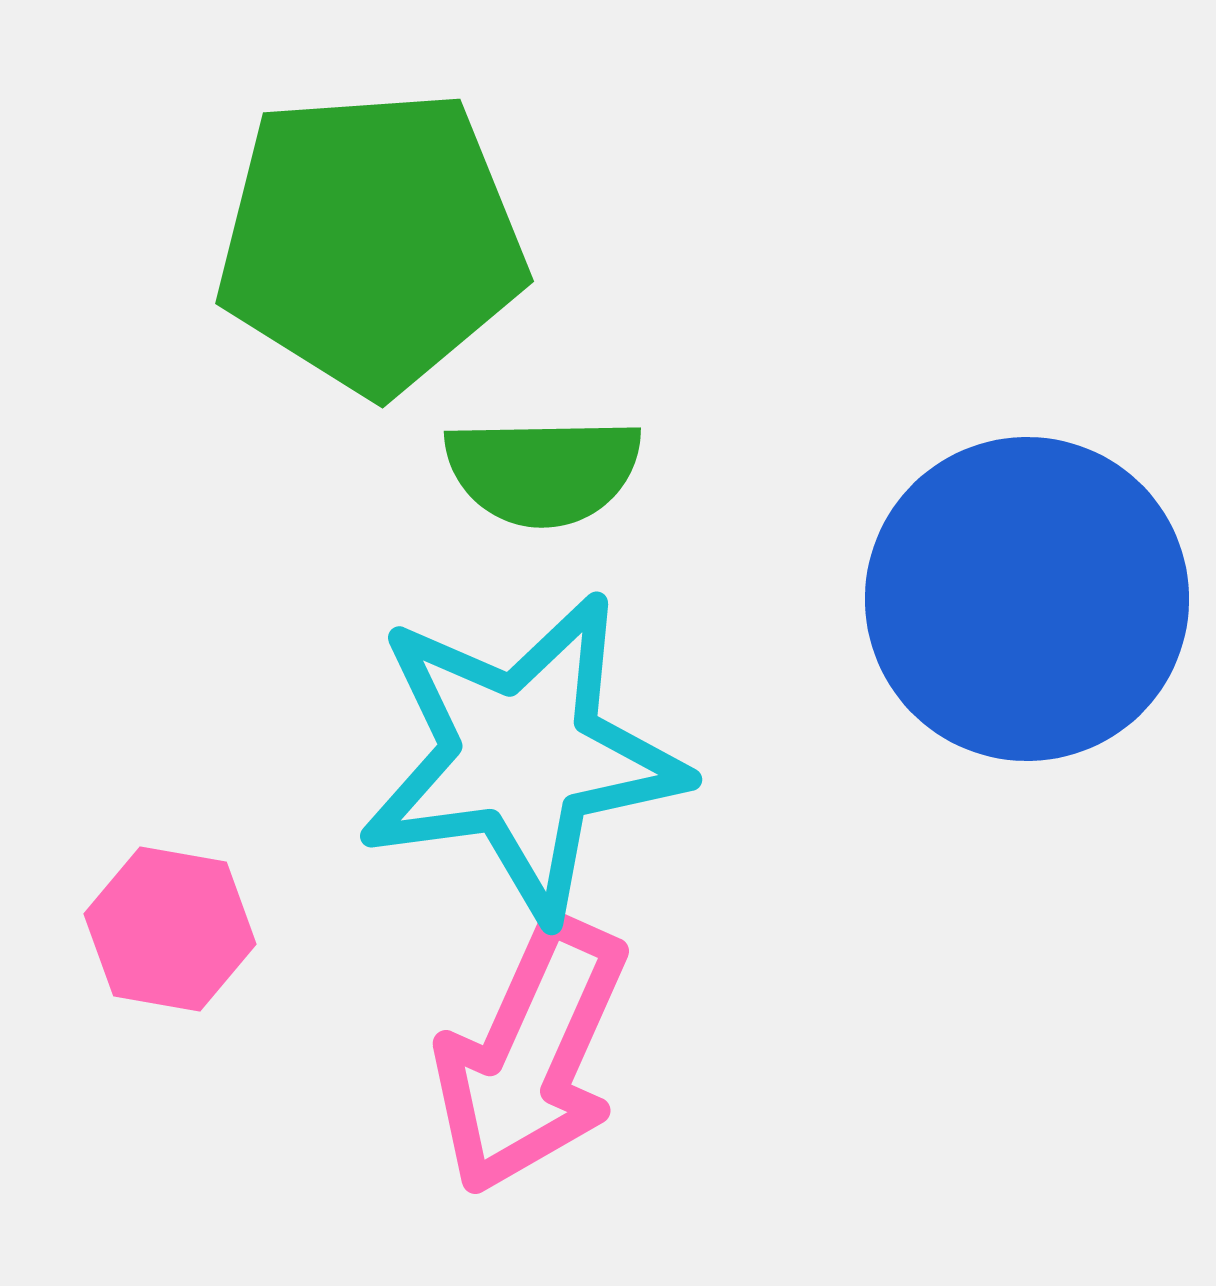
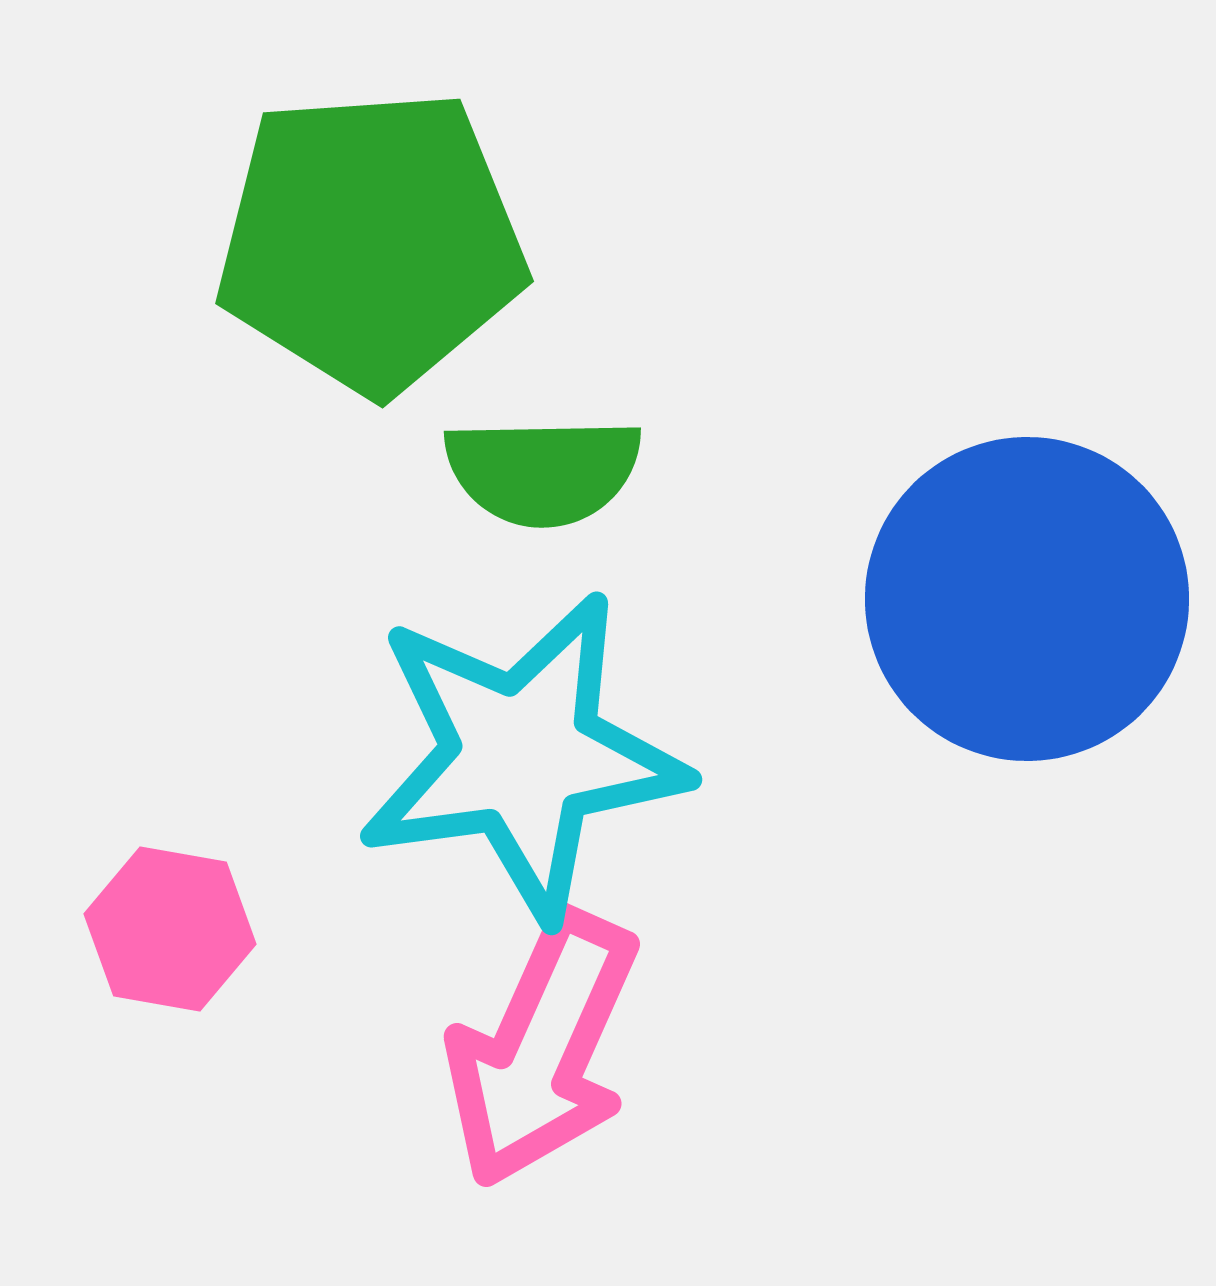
pink arrow: moved 11 px right, 7 px up
